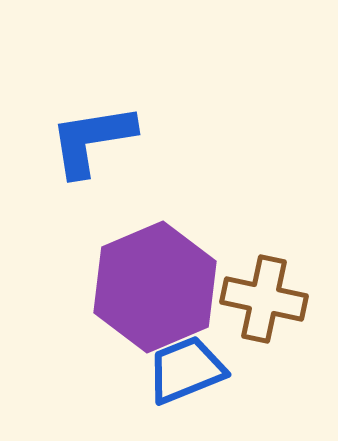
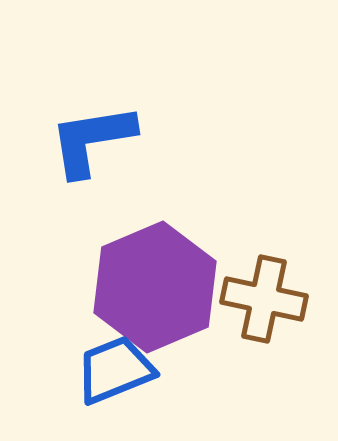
blue trapezoid: moved 71 px left
